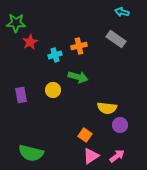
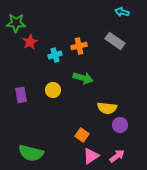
gray rectangle: moved 1 px left, 2 px down
green arrow: moved 5 px right, 1 px down
orange square: moved 3 px left
